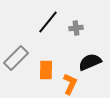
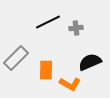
black line: rotated 25 degrees clockwise
orange L-shape: rotated 95 degrees clockwise
